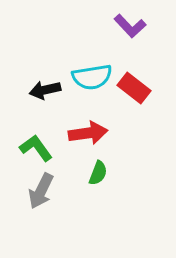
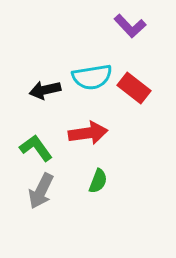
green semicircle: moved 8 px down
